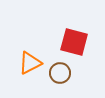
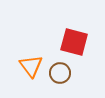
orange triangle: moved 1 px right, 3 px down; rotated 40 degrees counterclockwise
